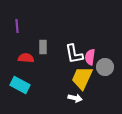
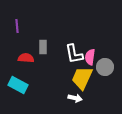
cyan rectangle: moved 2 px left
